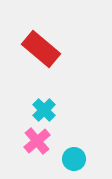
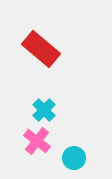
pink cross: rotated 12 degrees counterclockwise
cyan circle: moved 1 px up
